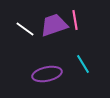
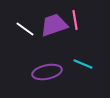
cyan line: rotated 36 degrees counterclockwise
purple ellipse: moved 2 px up
